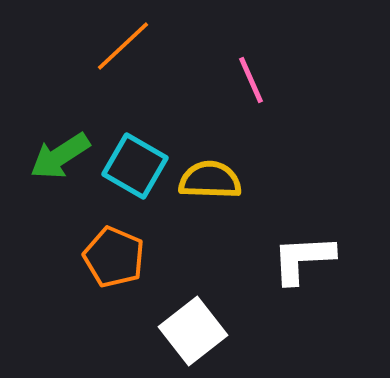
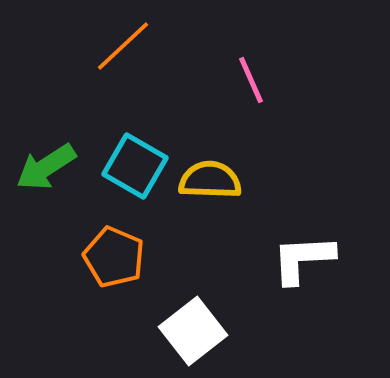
green arrow: moved 14 px left, 11 px down
